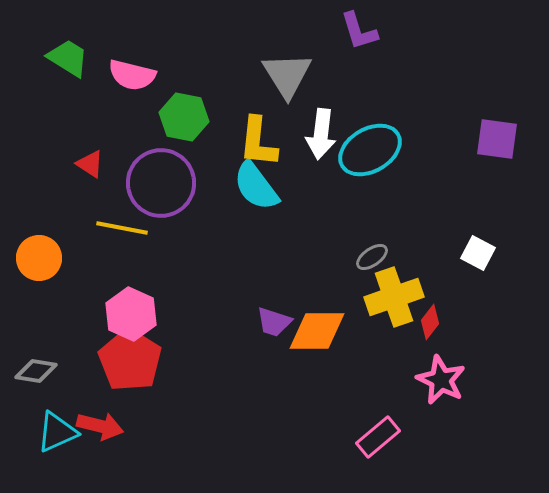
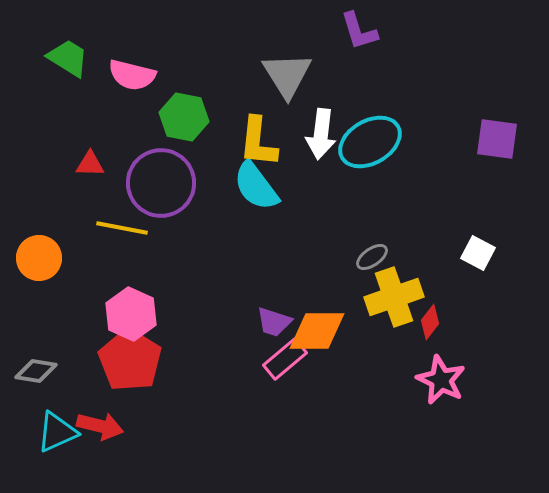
cyan ellipse: moved 8 px up
red triangle: rotated 32 degrees counterclockwise
pink rectangle: moved 93 px left, 78 px up
